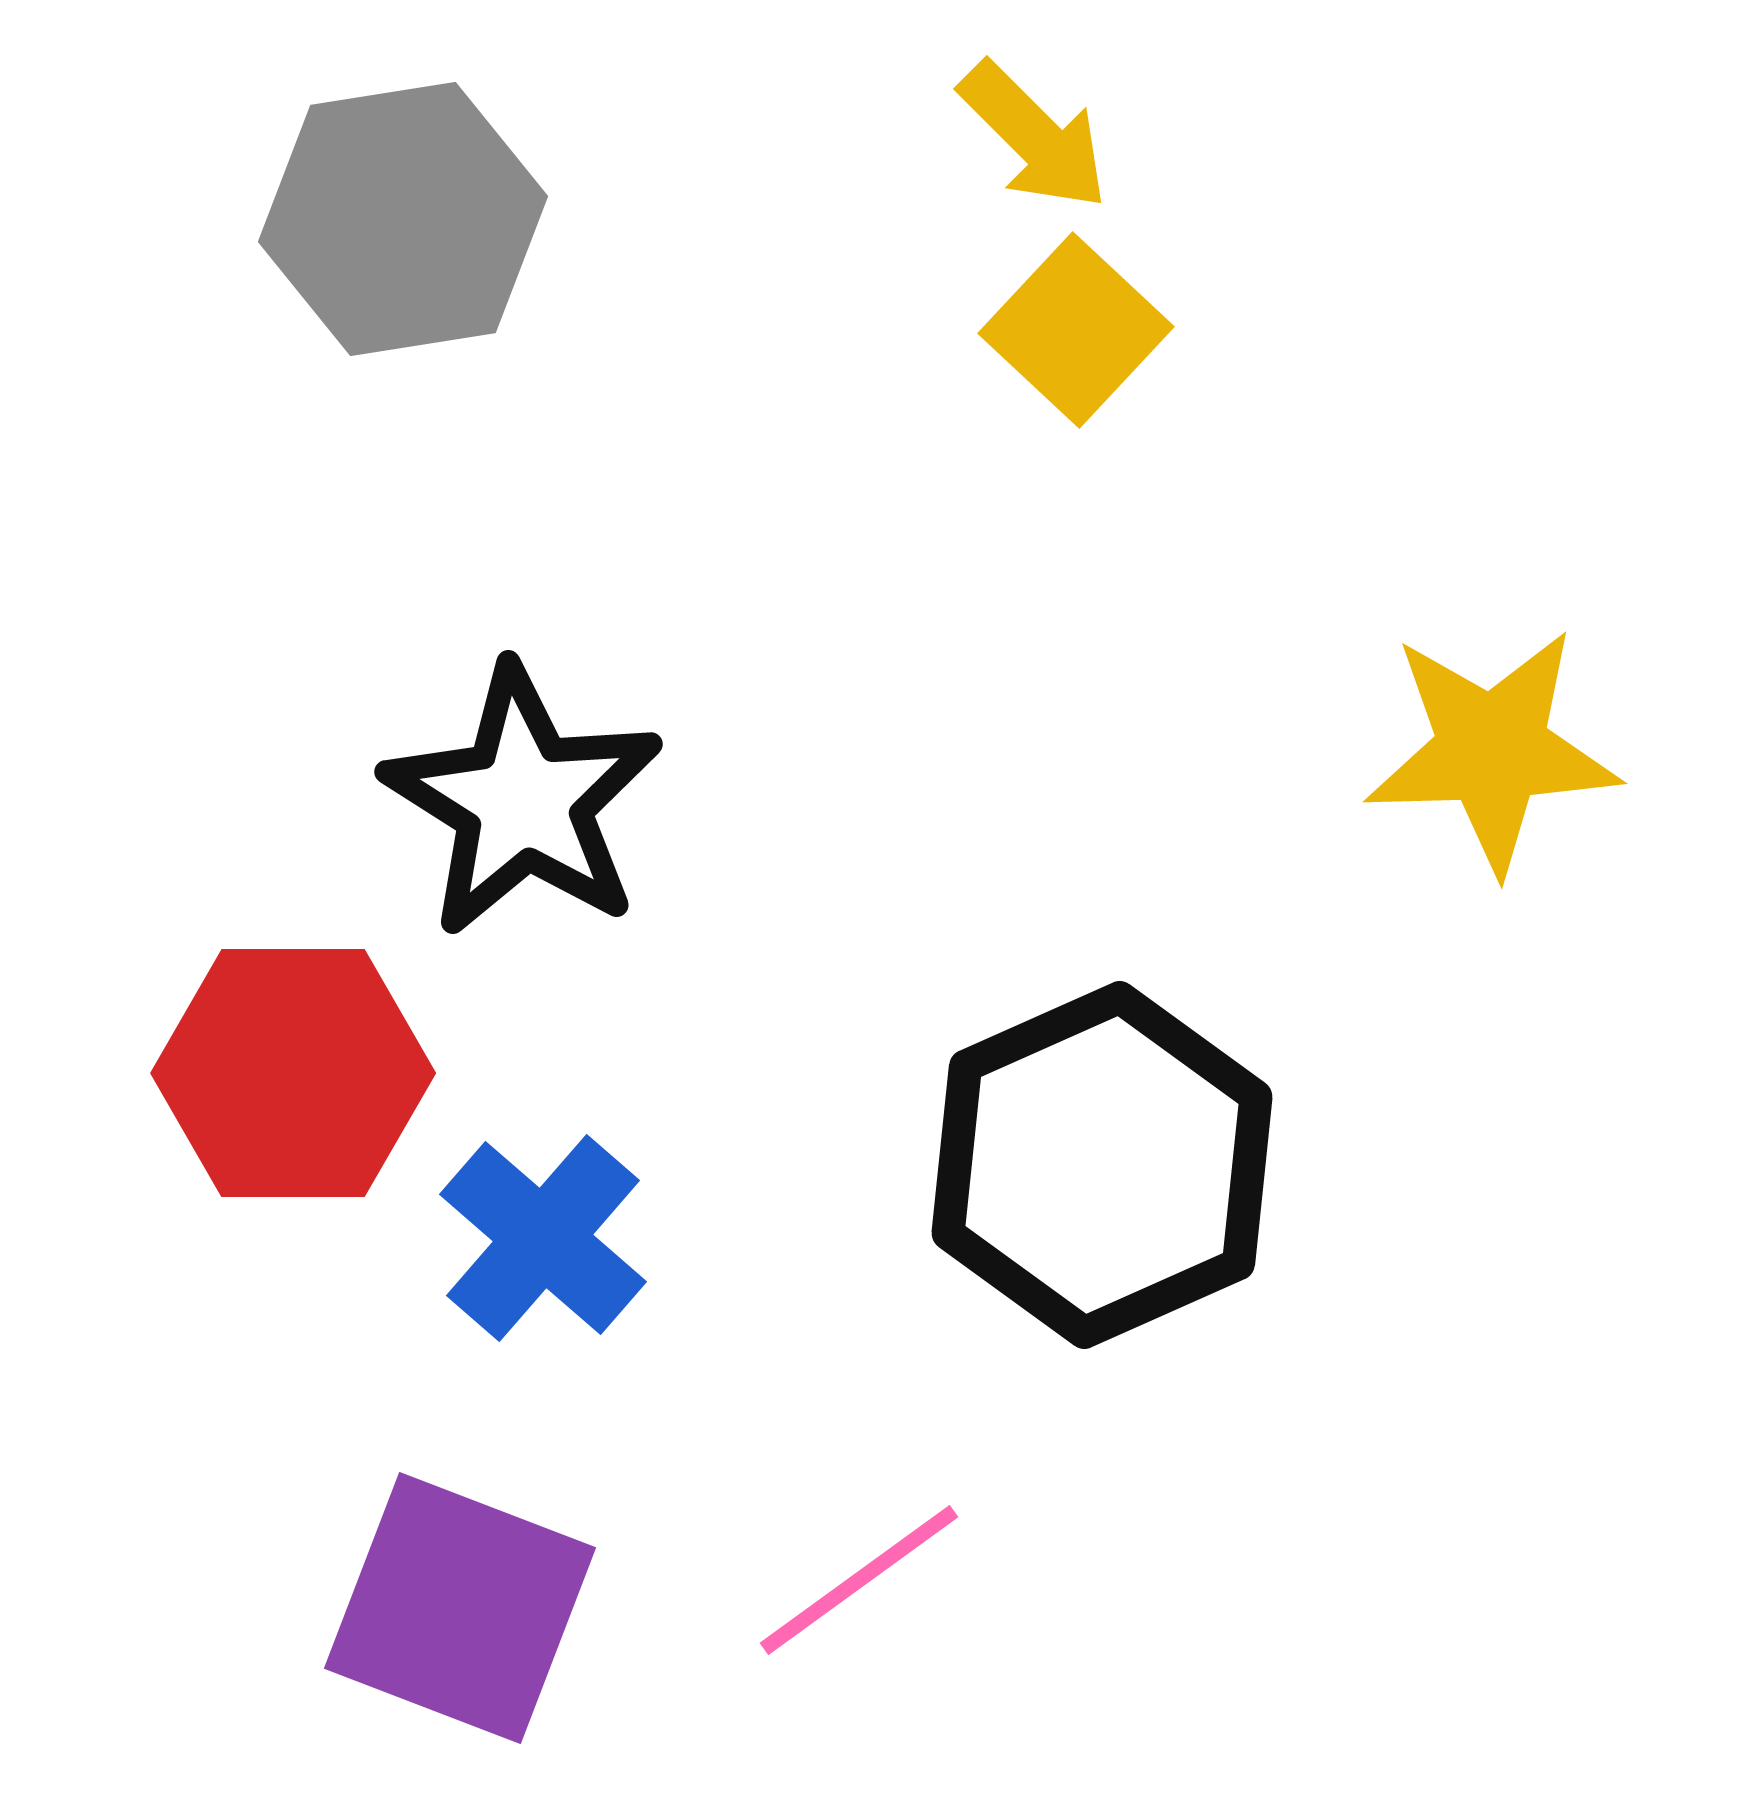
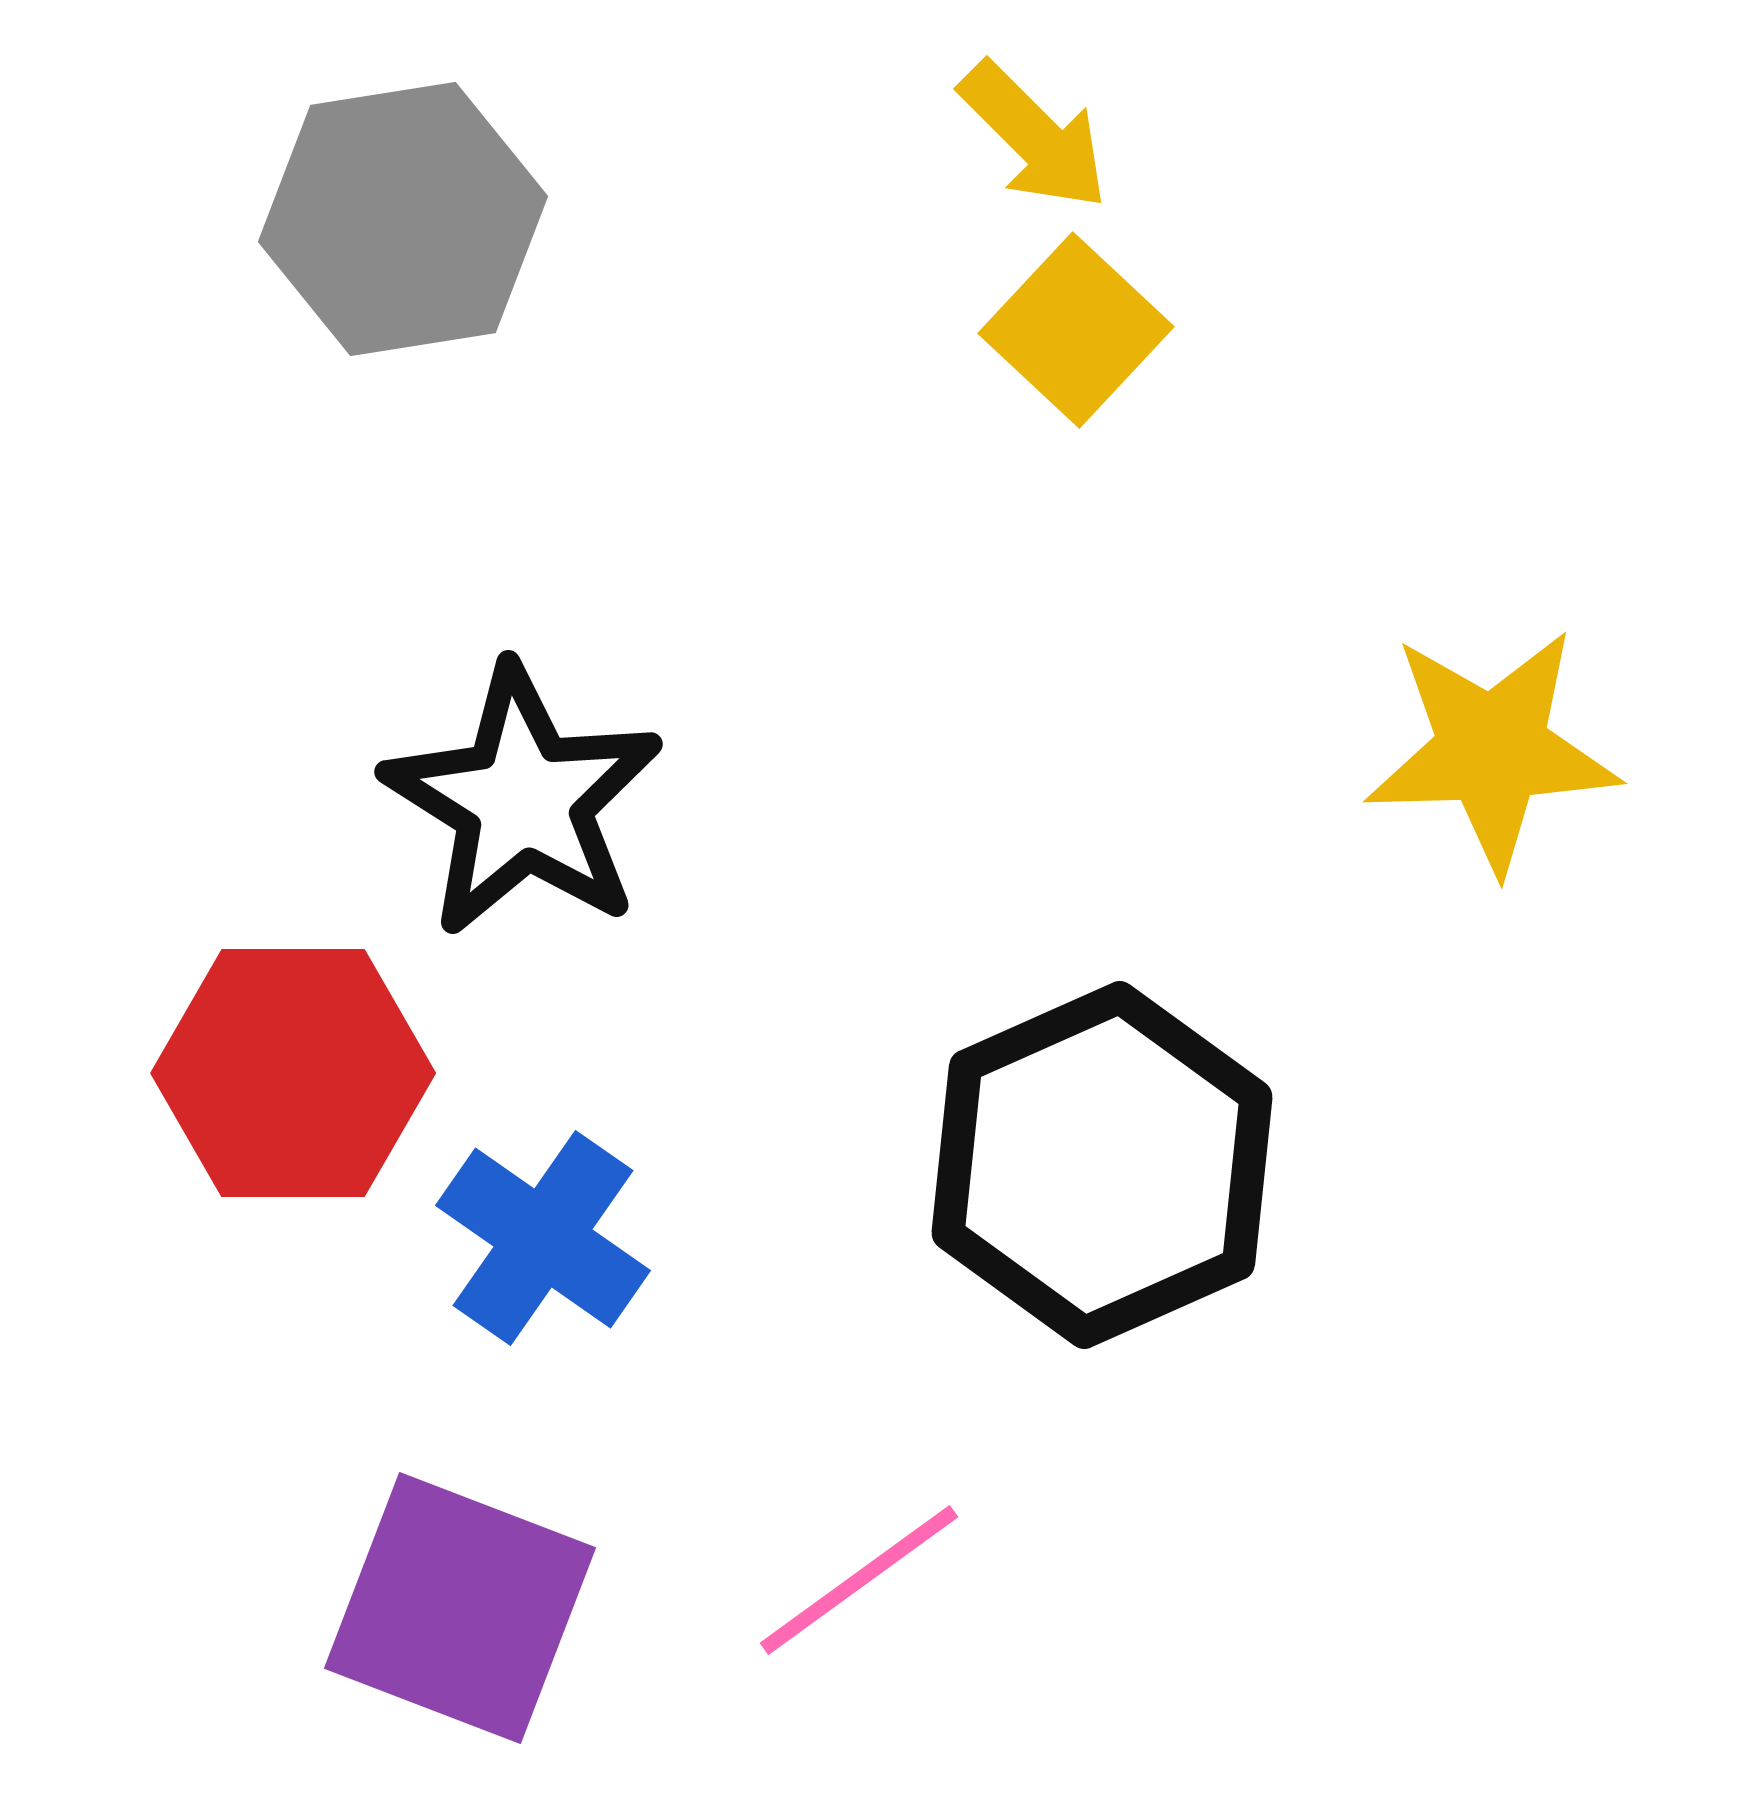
blue cross: rotated 6 degrees counterclockwise
